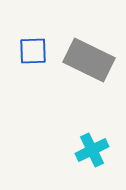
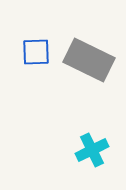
blue square: moved 3 px right, 1 px down
